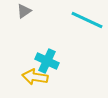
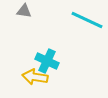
gray triangle: rotated 42 degrees clockwise
